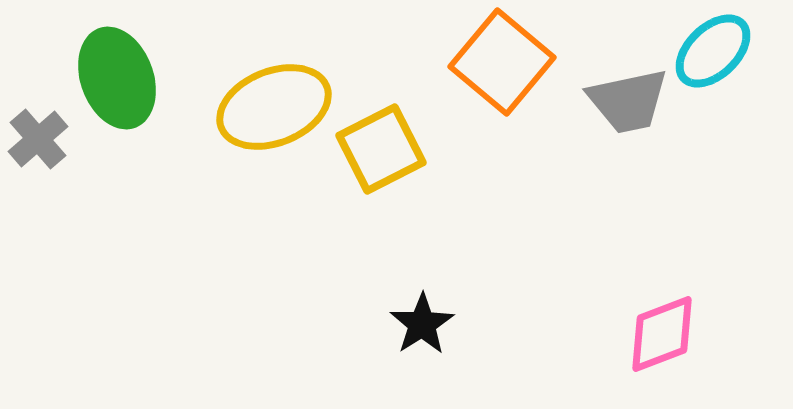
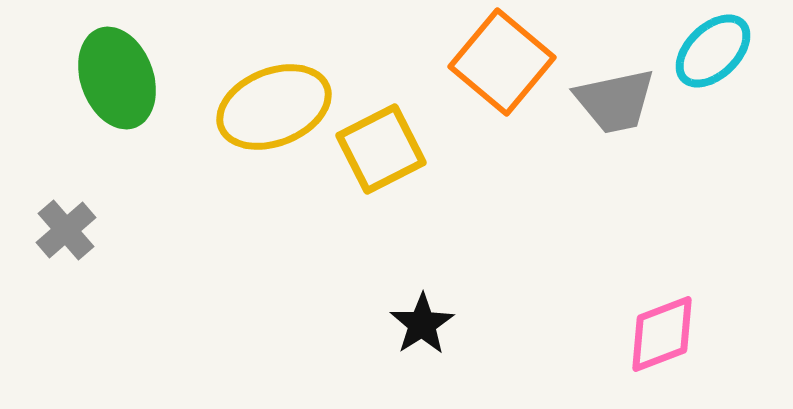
gray trapezoid: moved 13 px left
gray cross: moved 28 px right, 91 px down
